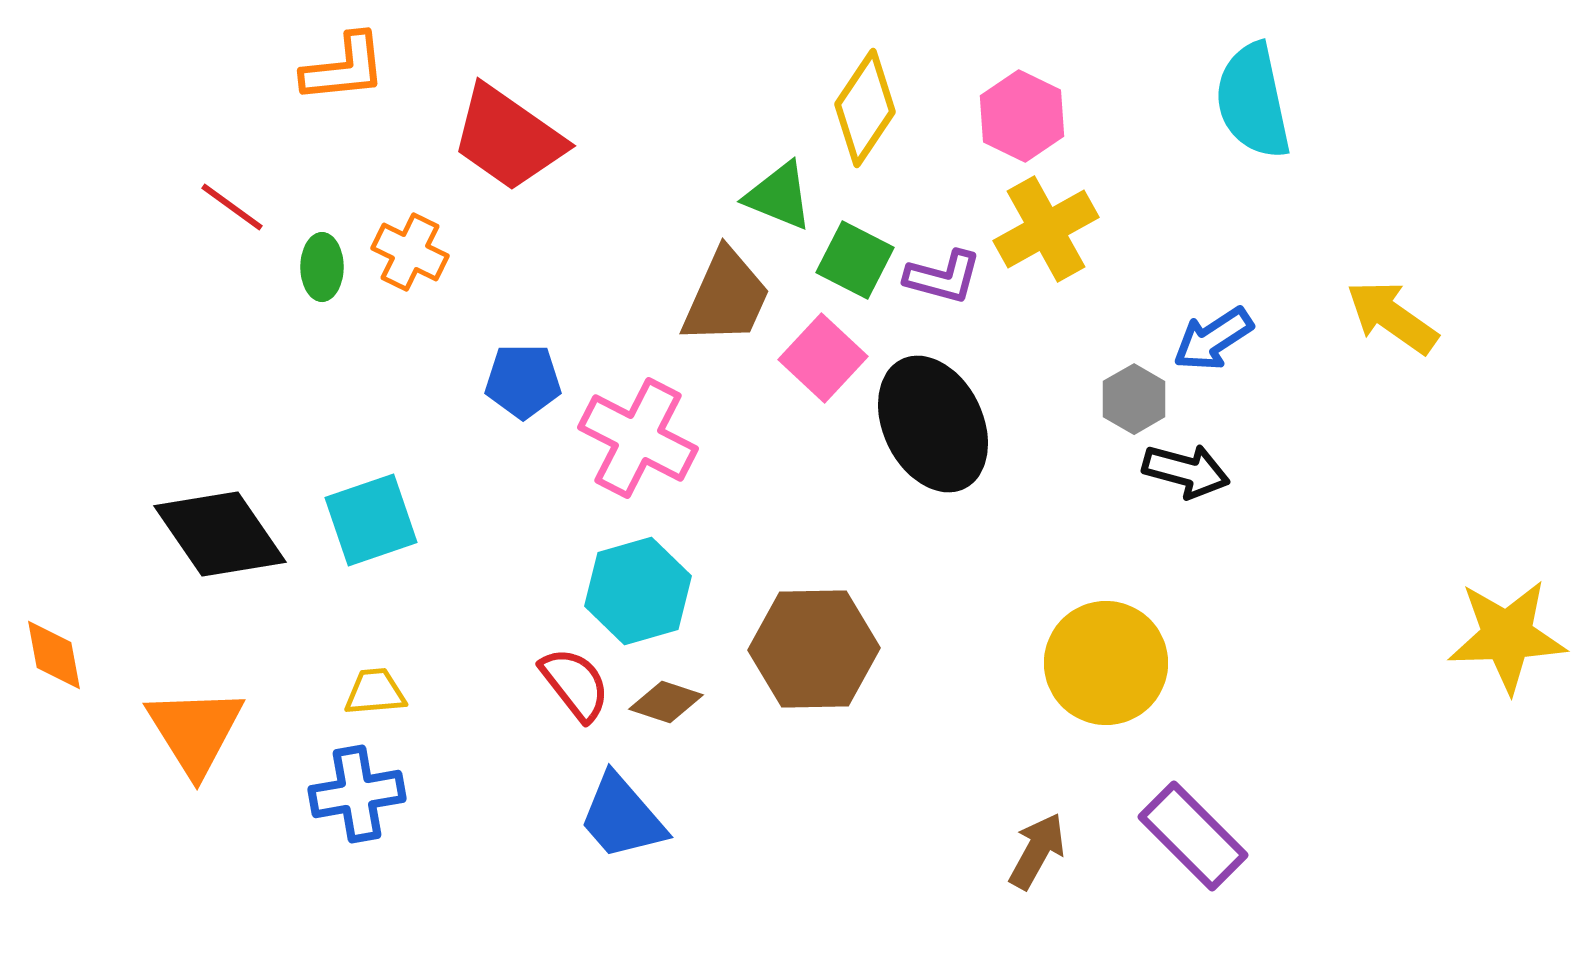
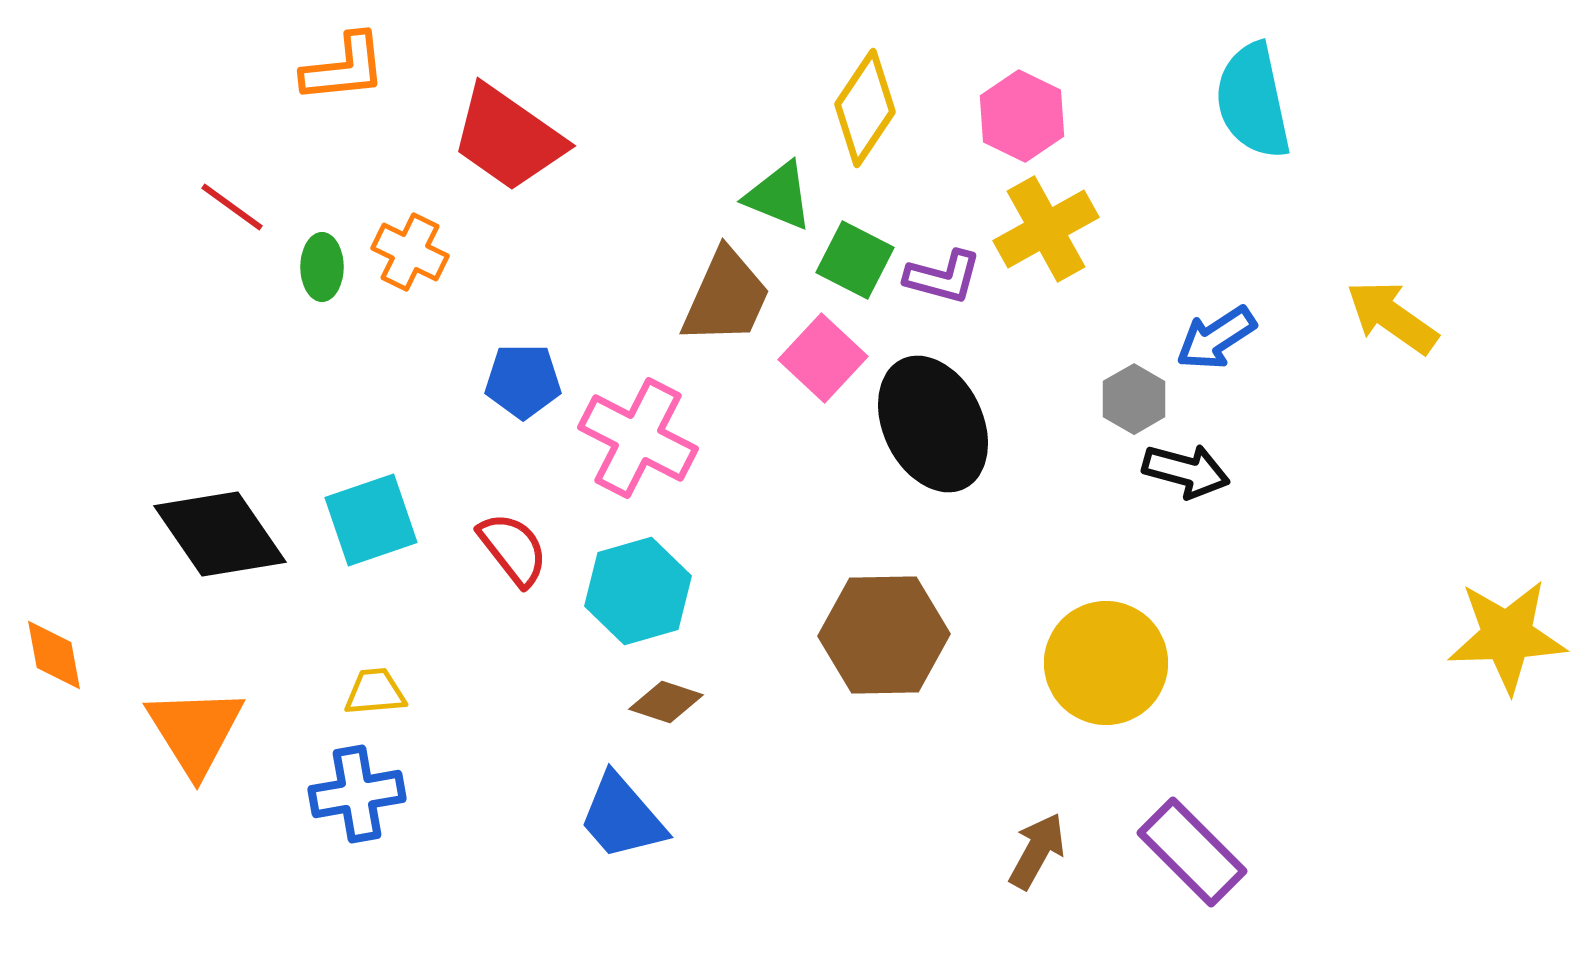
blue arrow: moved 3 px right, 1 px up
brown hexagon: moved 70 px right, 14 px up
red semicircle: moved 62 px left, 135 px up
purple rectangle: moved 1 px left, 16 px down
